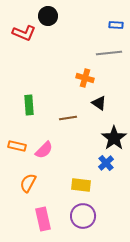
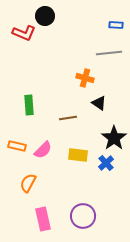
black circle: moved 3 px left
pink semicircle: moved 1 px left
yellow rectangle: moved 3 px left, 30 px up
